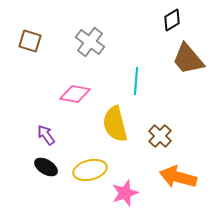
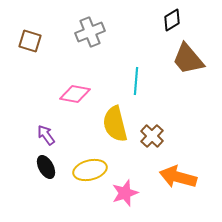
gray cross: moved 10 px up; rotated 32 degrees clockwise
brown cross: moved 8 px left
black ellipse: rotated 30 degrees clockwise
